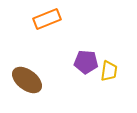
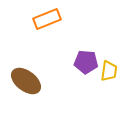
brown ellipse: moved 1 px left, 1 px down
